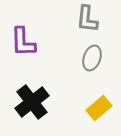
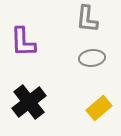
gray ellipse: rotated 65 degrees clockwise
black cross: moved 3 px left
